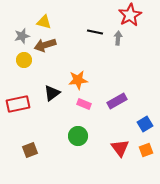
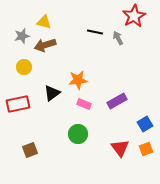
red star: moved 4 px right, 1 px down
gray arrow: rotated 32 degrees counterclockwise
yellow circle: moved 7 px down
green circle: moved 2 px up
orange square: moved 1 px up
